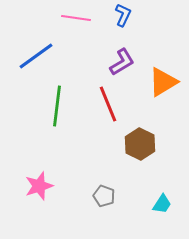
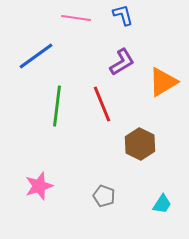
blue L-shape: rotated 40 degrees counterclockwise
red line: moved 6 px left
